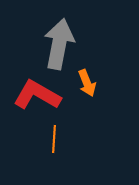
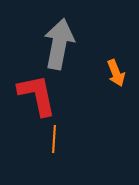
orange arrow: moved 29 px right, 10 px up
red L-shape: rotated 48 degrees clockwise
